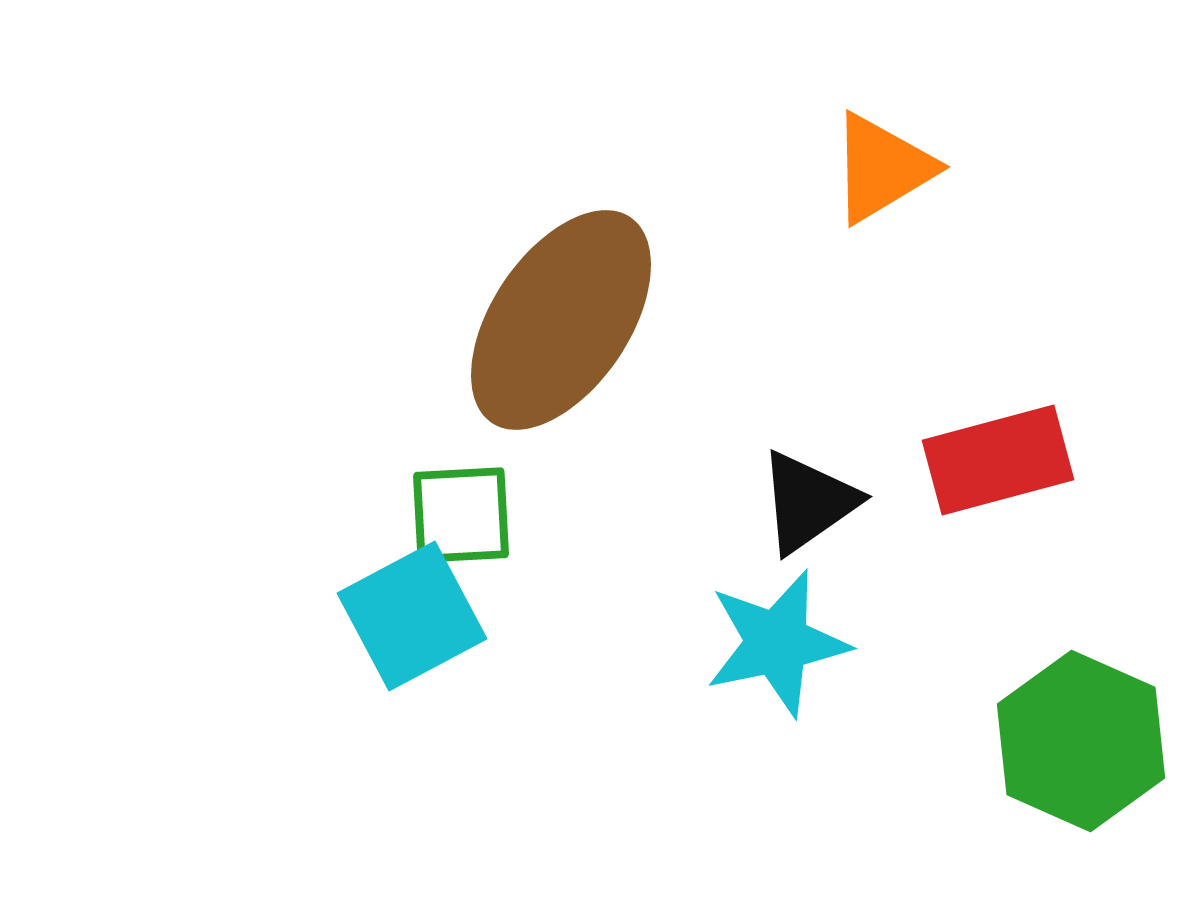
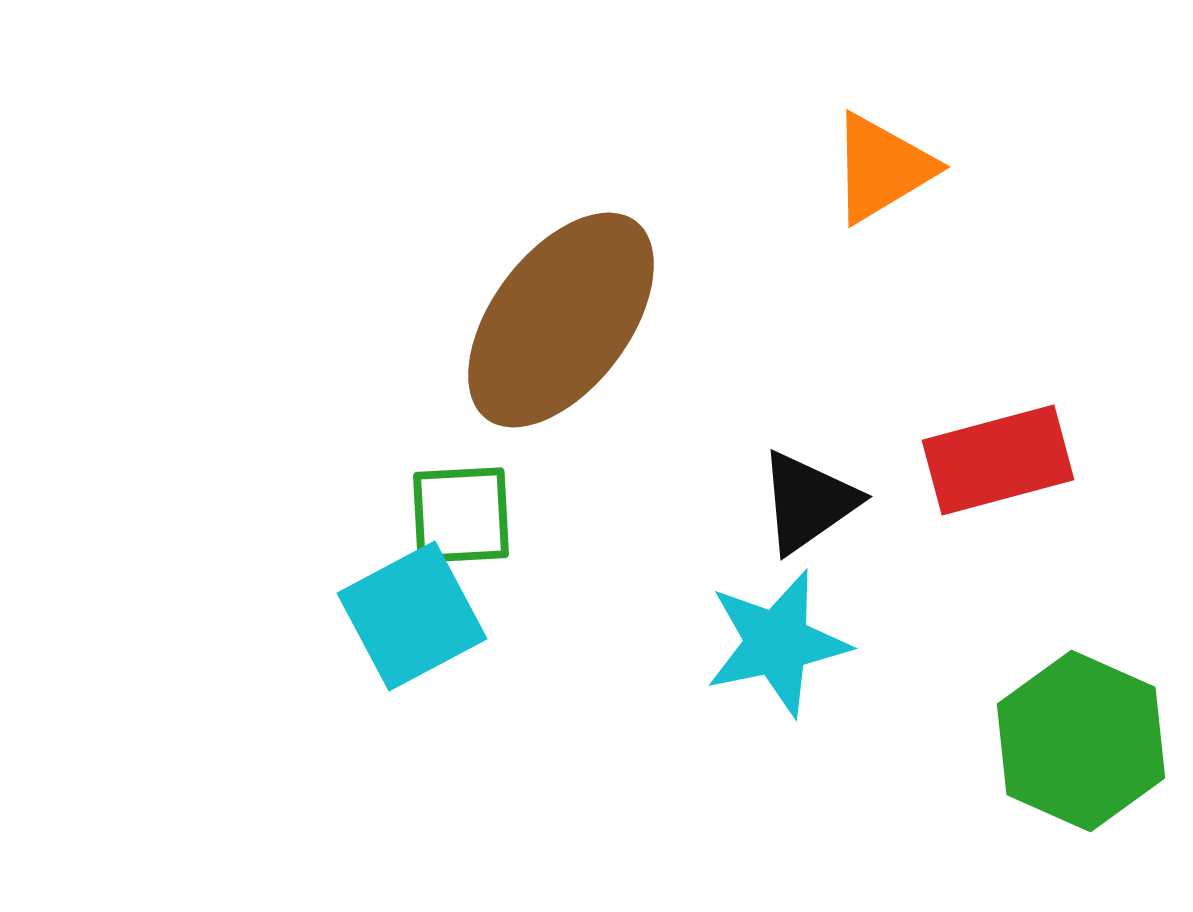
brown ellipse: rotated 3 degrees clockwise
